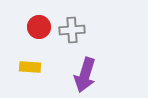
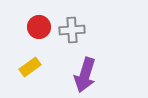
yellow rectangle: rotated 40 degrees counterclockwise
